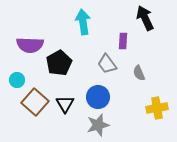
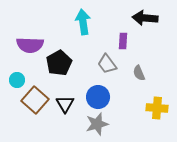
black arrow: rotated 60 degrees counterclockwise
brown square: moved 2 px up
yellow cross: rotated 15 degrees clockwise
gray star: moved 1 px left, 1 px up
